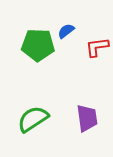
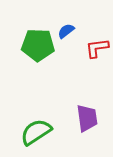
red L-shape: moved 1 px down
green semicircle: moved 3 px right, 13 px down
